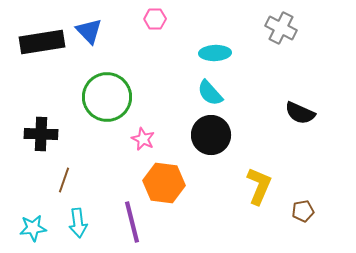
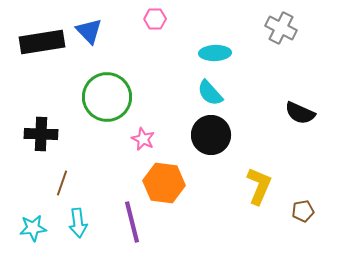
brown line: moved 2 px left, 3 px down
